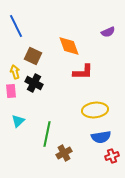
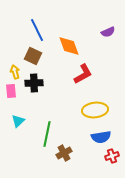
blue line: moved 21 px right, 4 px down
red L-shape: moved 2 px down; rotated 30 degrees counterclockwise
black cross: rotated 30 degrees counterclockwise
